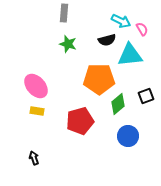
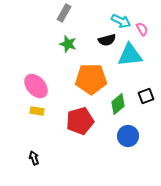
gray rectangle: rotated 24 degrees clockwise
orange pentagon: moved 8 px left
